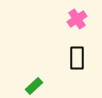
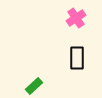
pink cross: moved 1 px left, 1 px up
